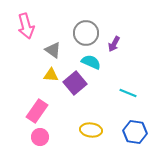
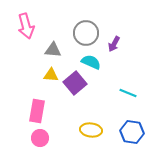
gray triangle: rotated 30 degrees counterclockwise
pink rectangle: rotated 25 degrees counterclockwise
blue hexagon: moved 3 px left
pink circle: moved 1 px down
